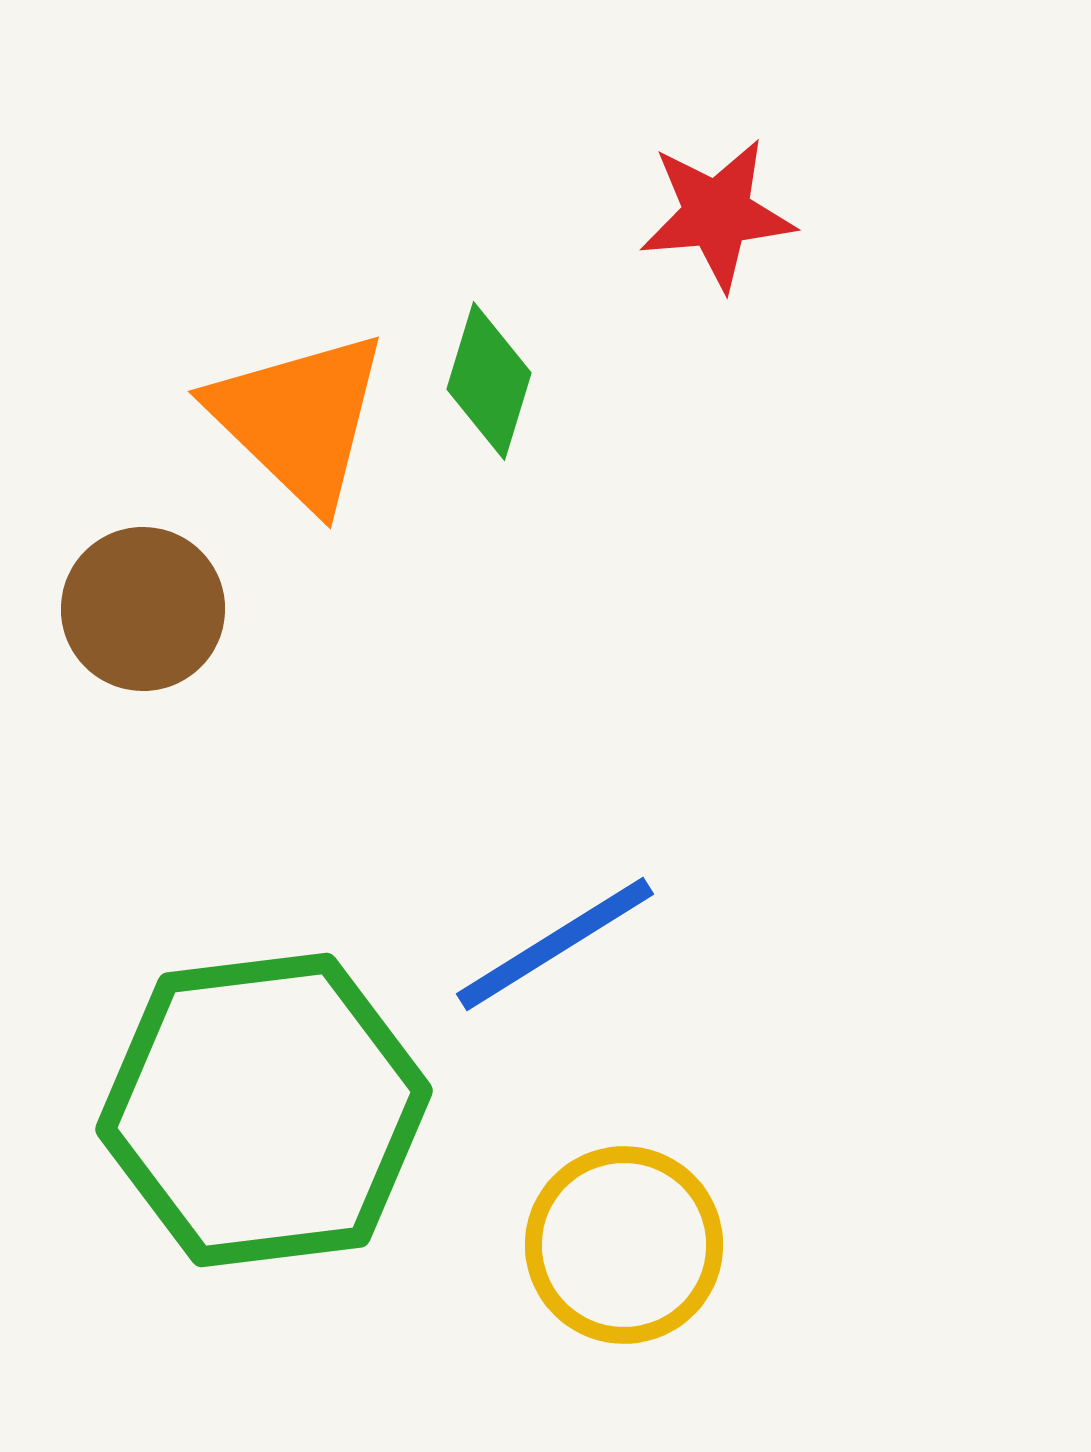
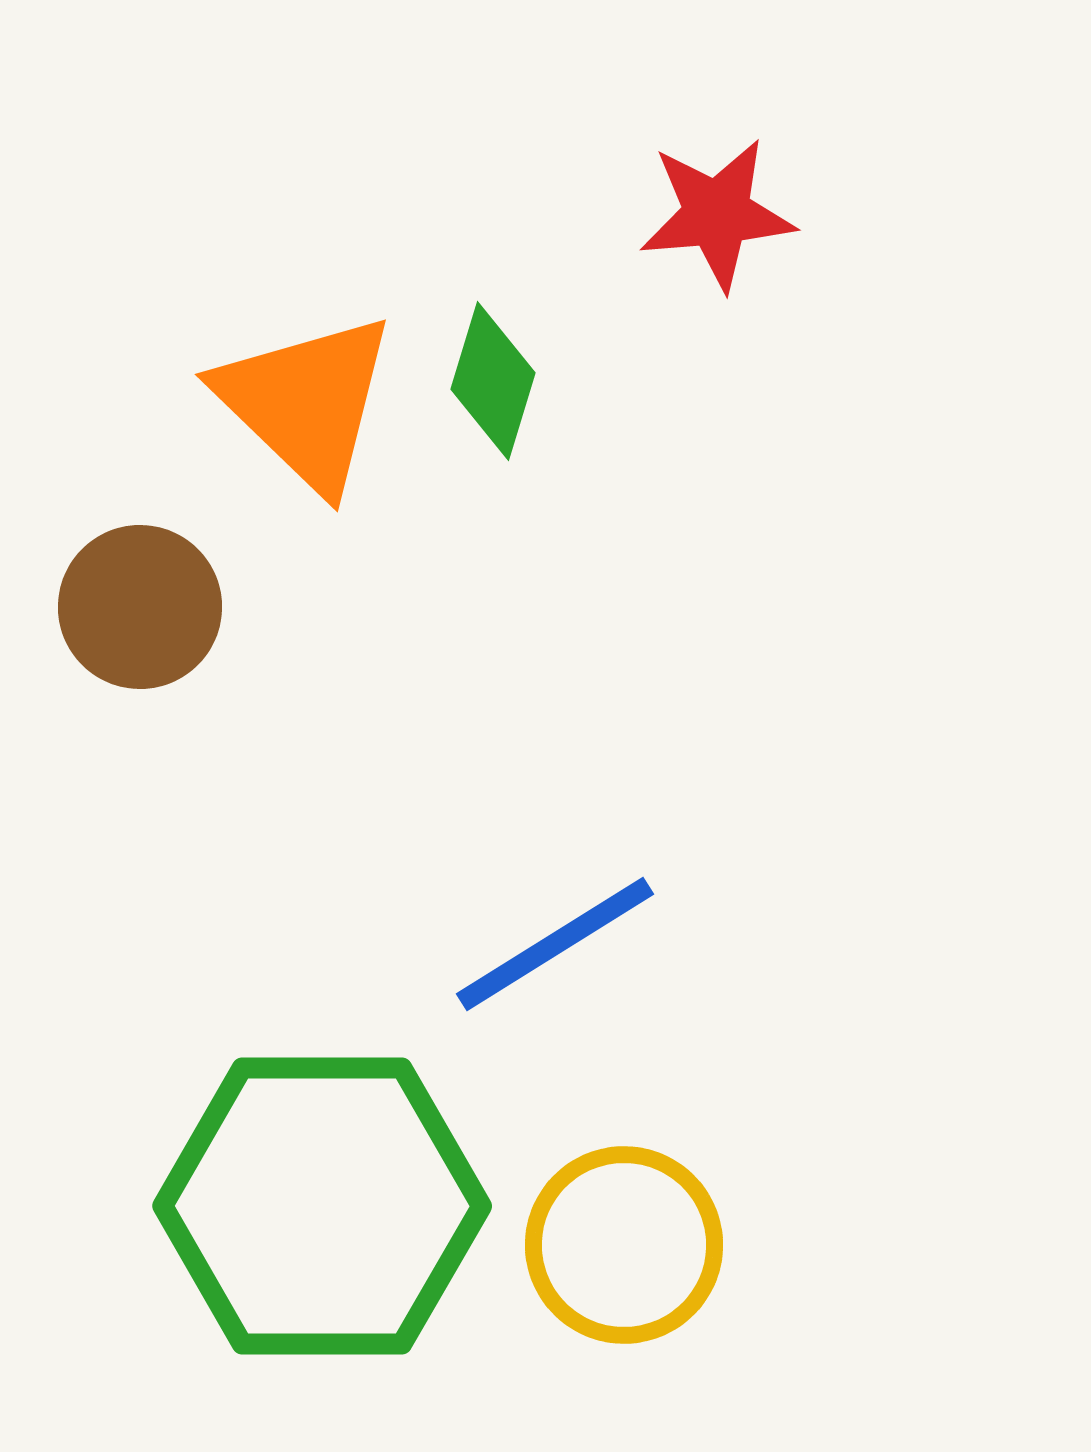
green diamond: moved 4 px right
orange triangle: moved 7 px right, 17 px up
brown circle: moved 3 px left, 2 px up
green hexagon: moved 58 px right, 96 px down; rotated 7 degrees clockwise
